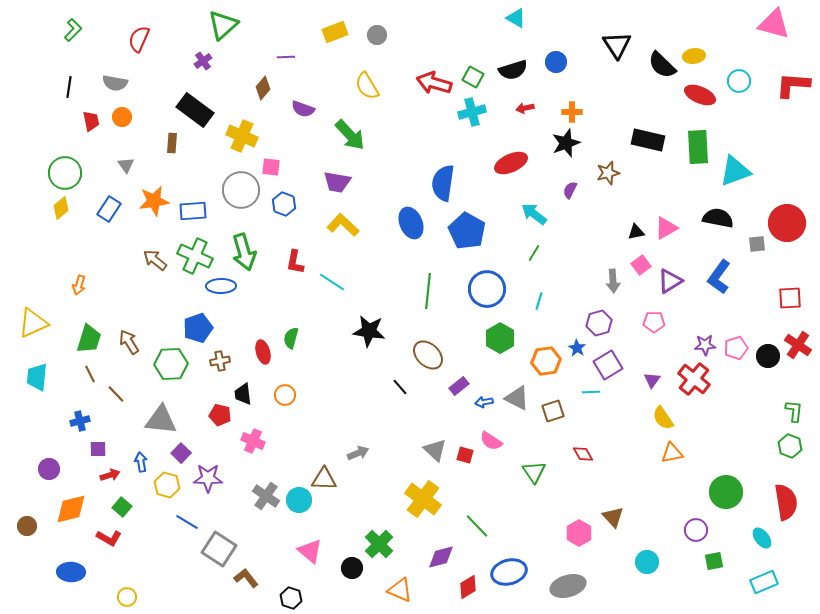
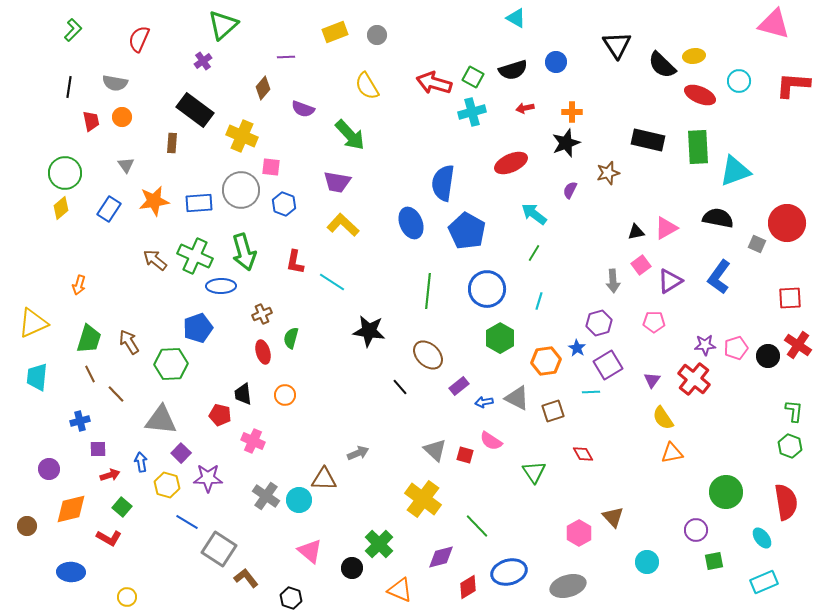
blue rectangle at (193, 211): moved 6 px right, 8 px up
gray square at (757, 244): rotated 30 degrees clockwise
brown cross at (220, 361): moved 42 px right, 47 px up; rotated 12 degrees counterclockwise
